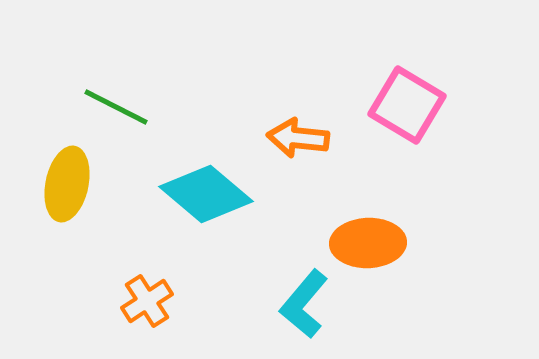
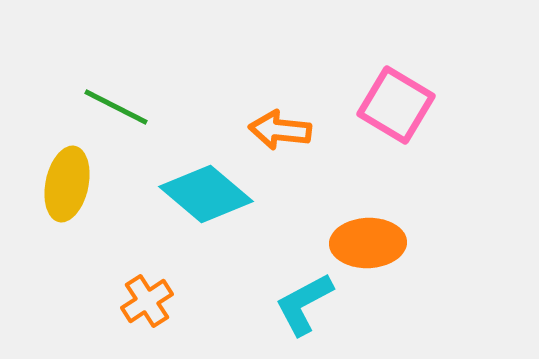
pink square: moved 11 px left
orange arrow: moved 18 px left, 8 px up
cyan L-shape: rotated 22 degrees clockwise
